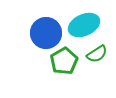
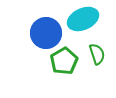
cyan ellipse: moved 1 px left, 6 px up
green semicircle: rotated 75 degrees counterclockwise
